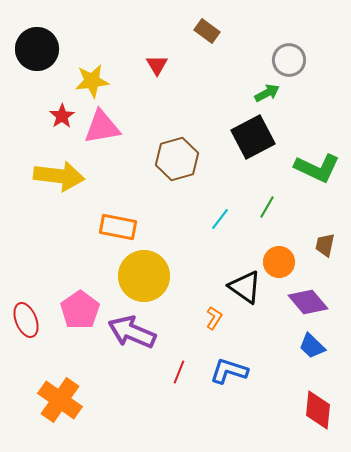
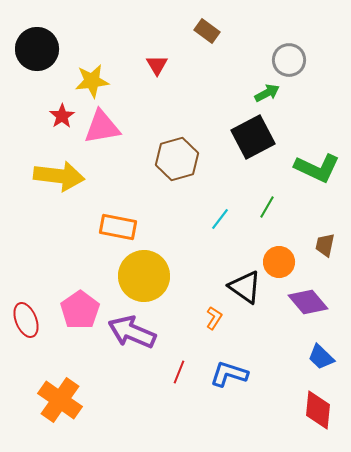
blue trapezoid: moved 9 px right, 11 px down
blue L-shape: moved 3 px down
